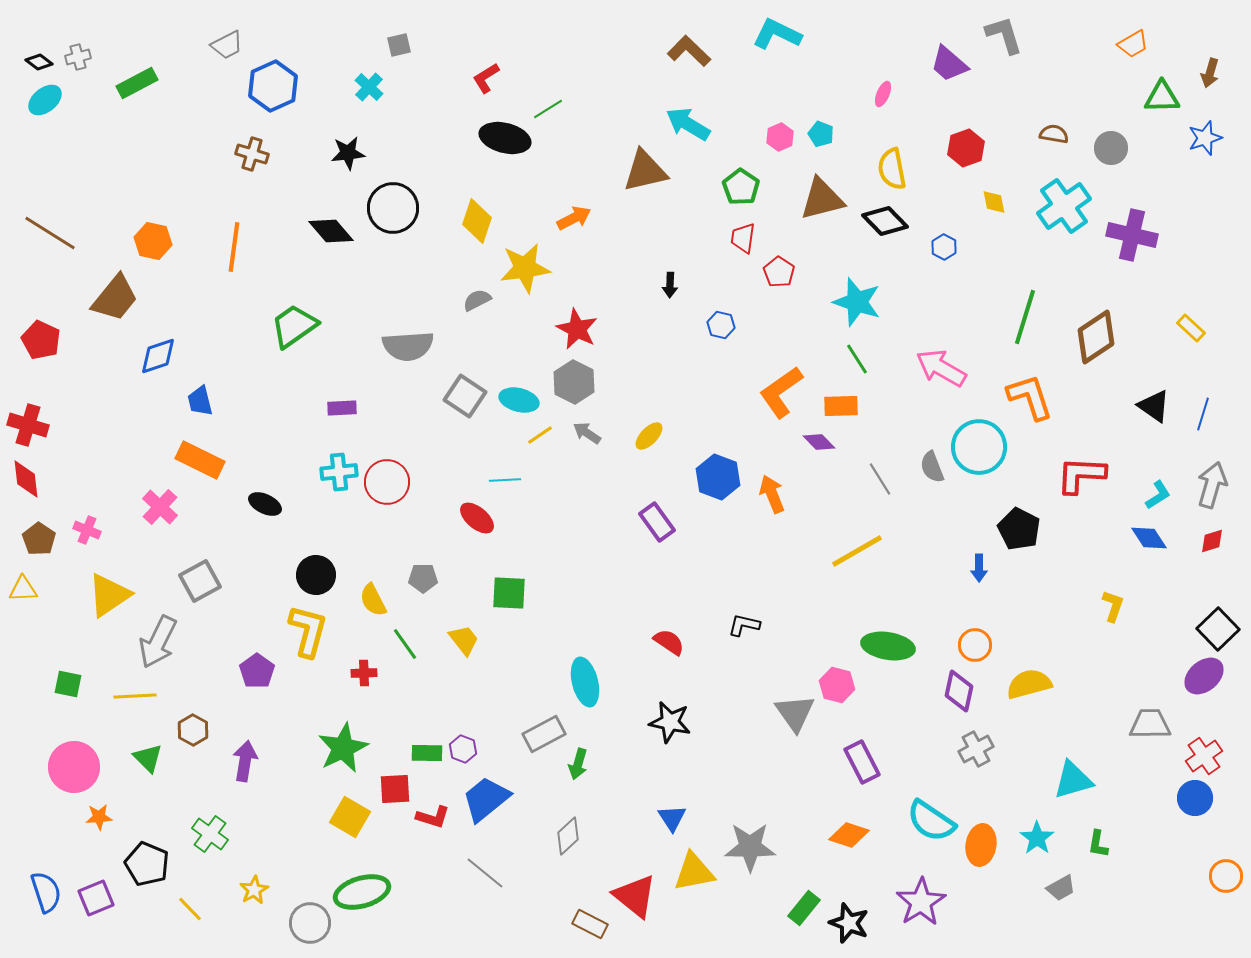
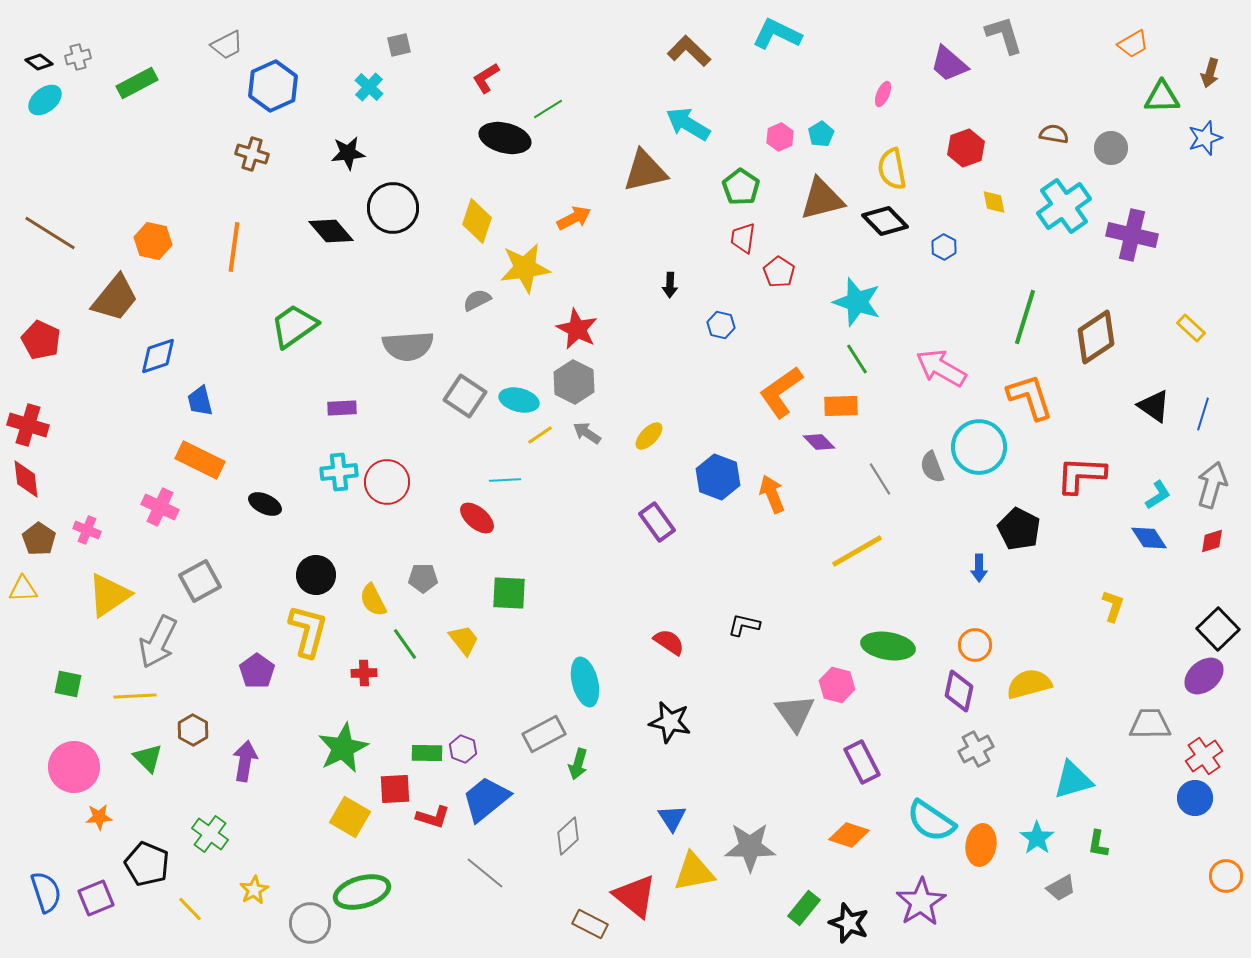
cyan pentagon at (821, 134): rotated 20 degrees clockwise
pink cross at (160, 507): rotated 18 degrees counterclockwise
